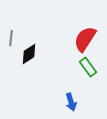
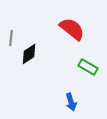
red semicircle: moved 13 px left, 10 px up; rotated 96 degrees clockwise
green rectangle: rotated 24 degrees counterclockwise
